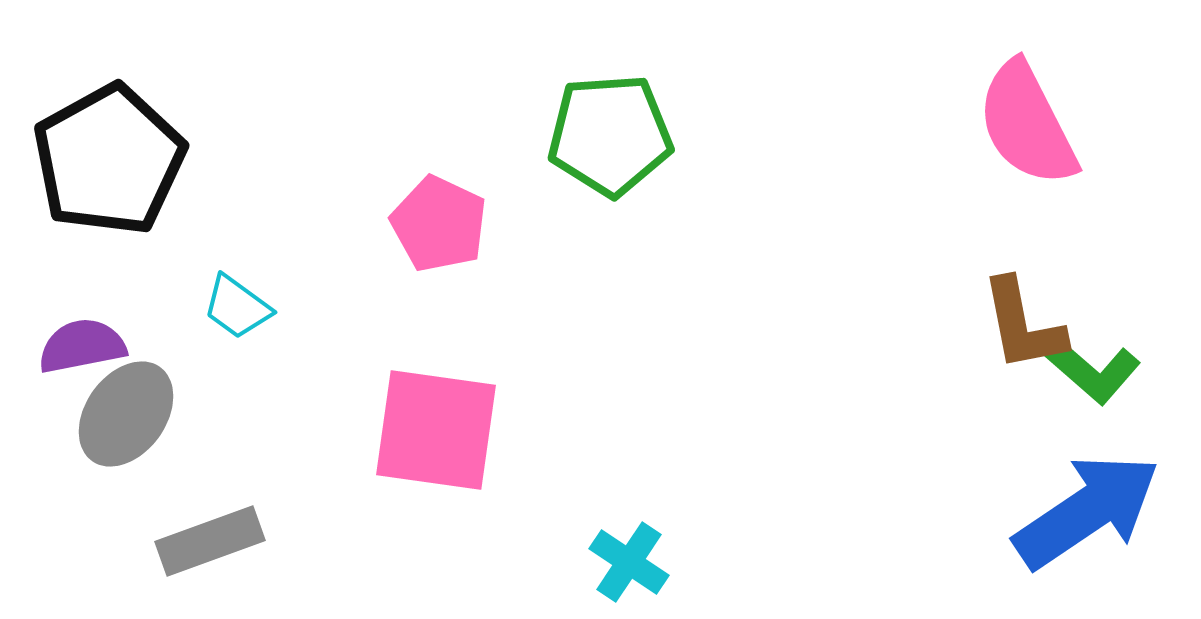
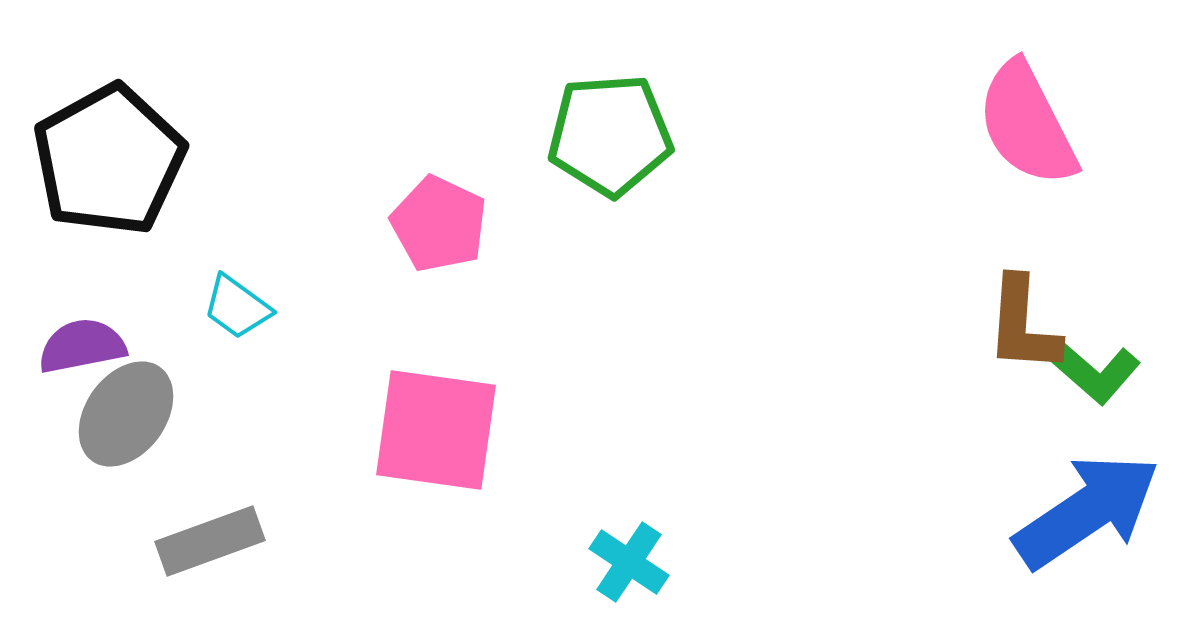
brown L-shape: rotated 15 degrees clockwise
